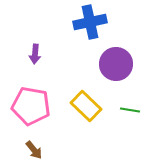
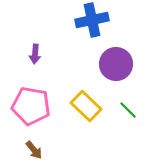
blue cross: moved 2 px right, 2 px up
green line: moved 2 px left; rotated 36 degrees clockwise
